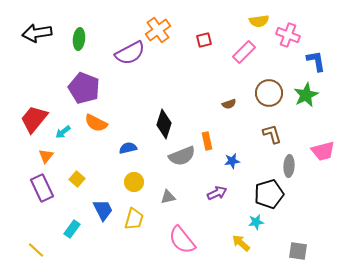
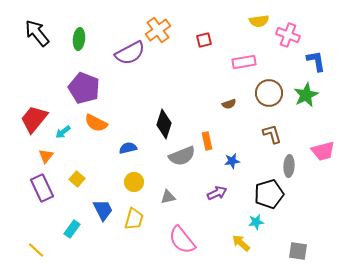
black arrow: rotated 60 degrees clockwise
pink rectangle: moved 10 px down; rotated 35 degrees clockwise
